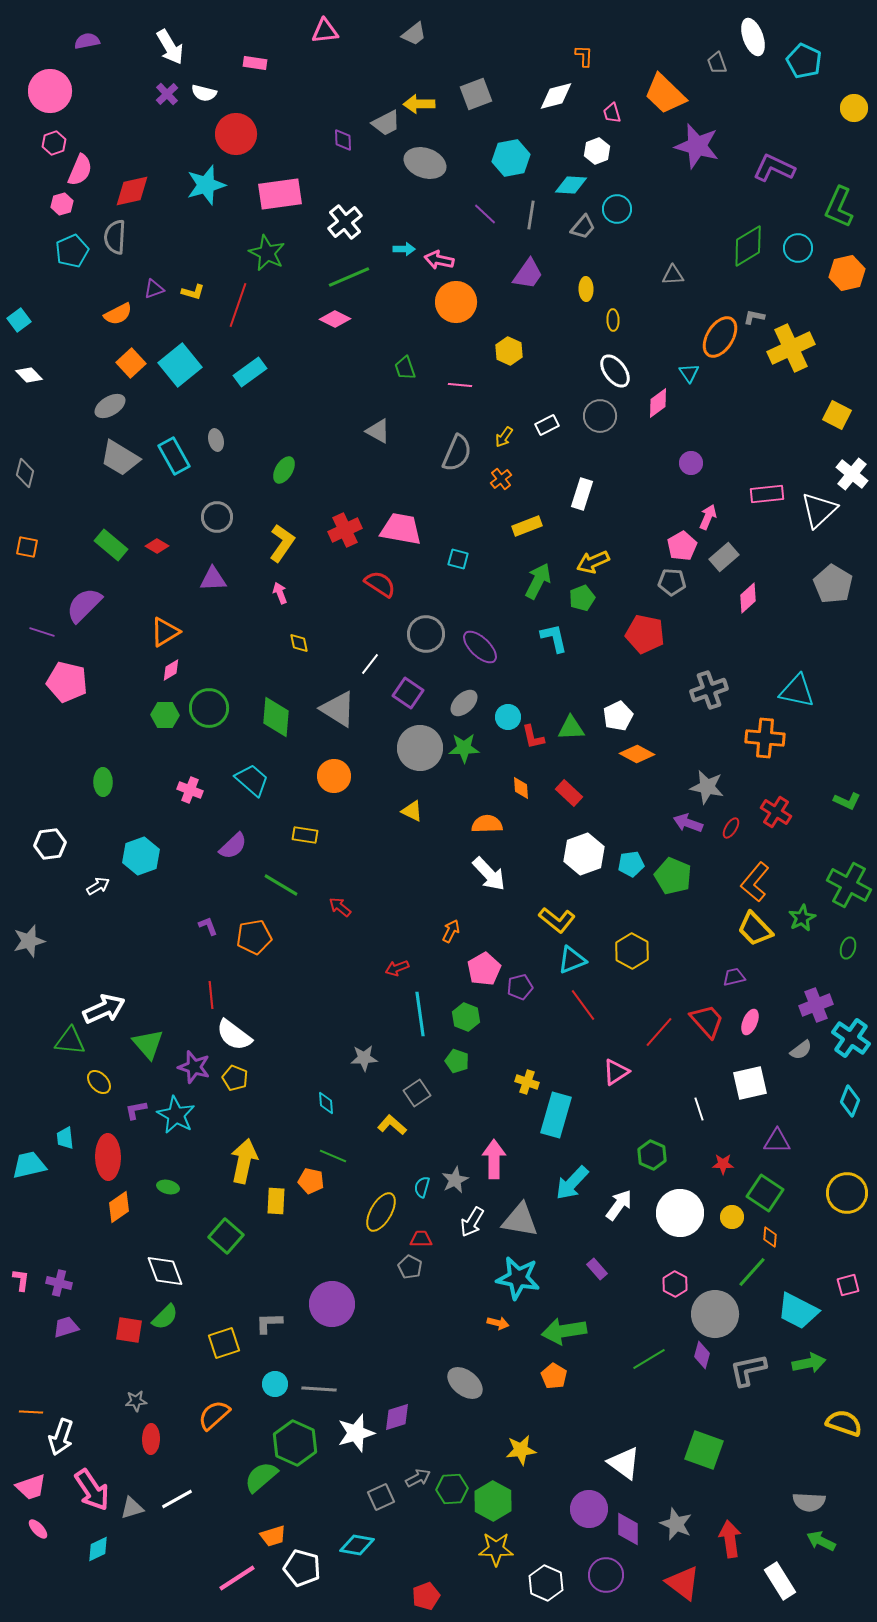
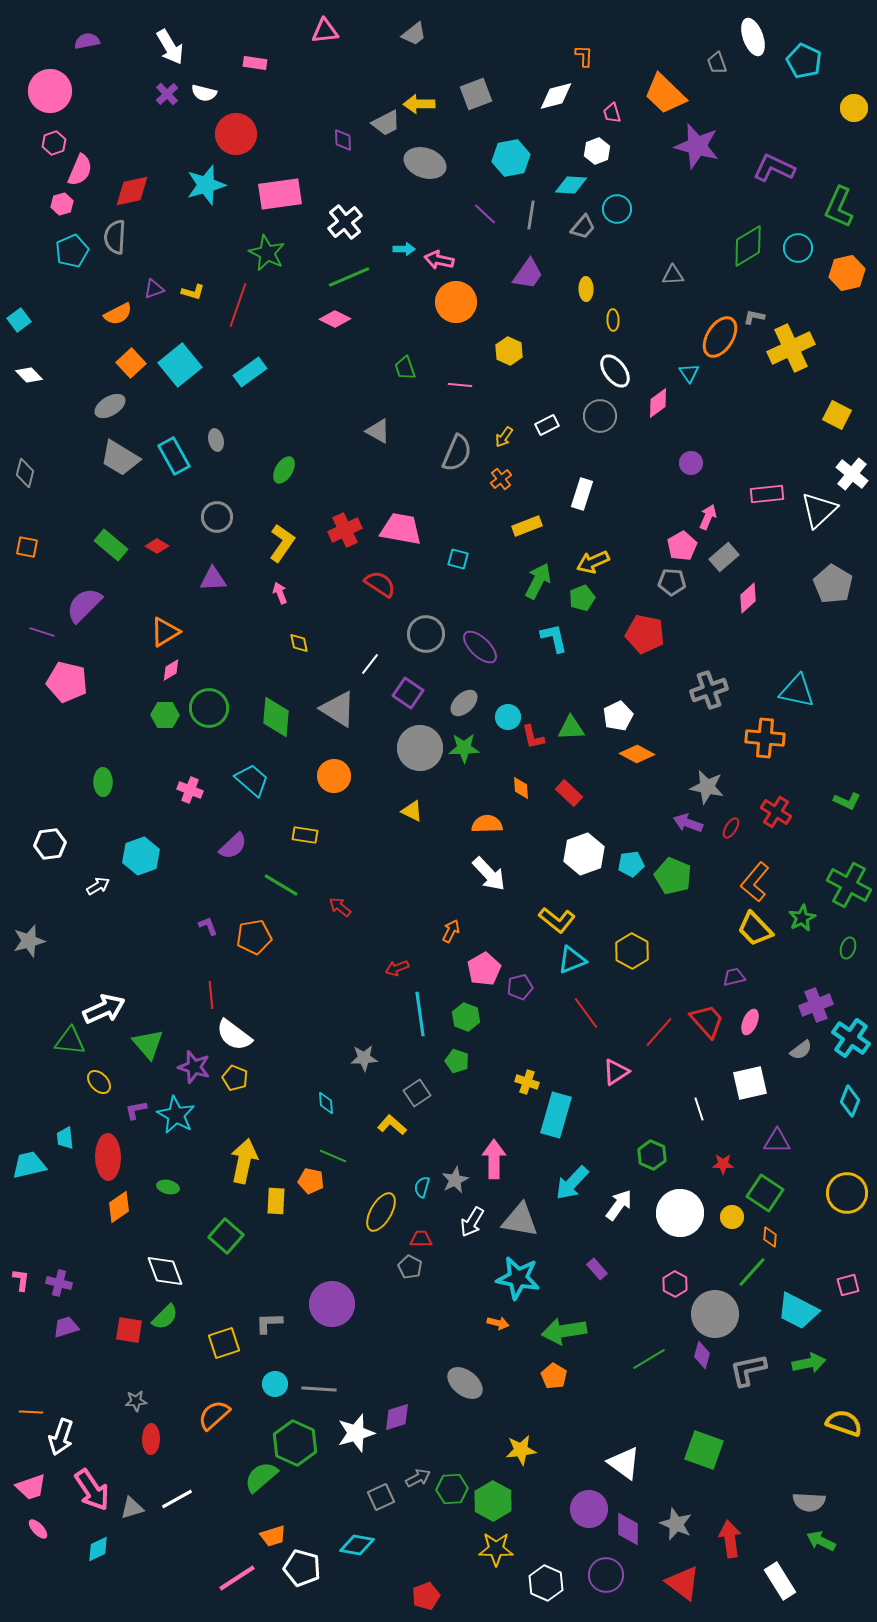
red line at (583, 1005): moved 3 px right, 8 px down
